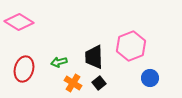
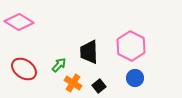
pink hexagon: rotated 12 degrees counterclockwise
black trapezoid: moved 5 px left, 5 px up
green arrow: moved 3 px down; rotated 147 degrees clockwise
red ellipse: rotated 70 degrees counterclockwise
blue circle: moved 15 px left
black square: moved 3 px down
